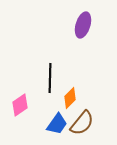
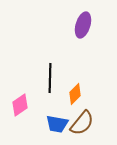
orange diamond: moved 5 px right, 4 px up
blue trapezoid: rotated 65 degrees clockwise
